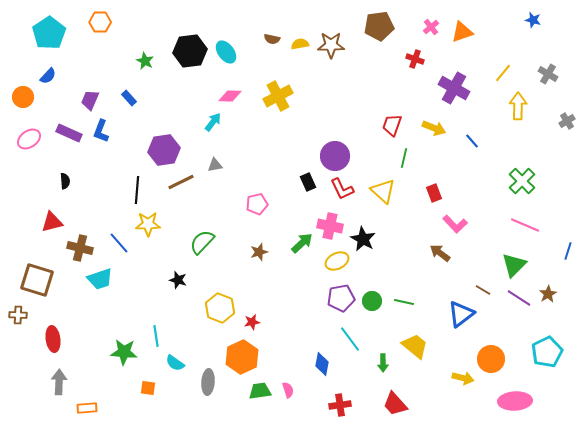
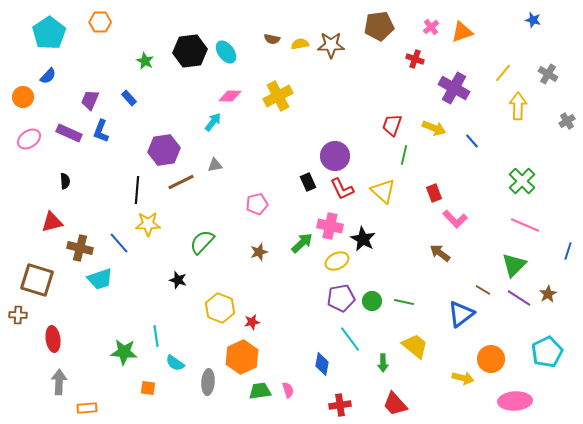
green line at (404, 158): moved 3 px up
pink L-shape at (455, 224): moved 5 px up
